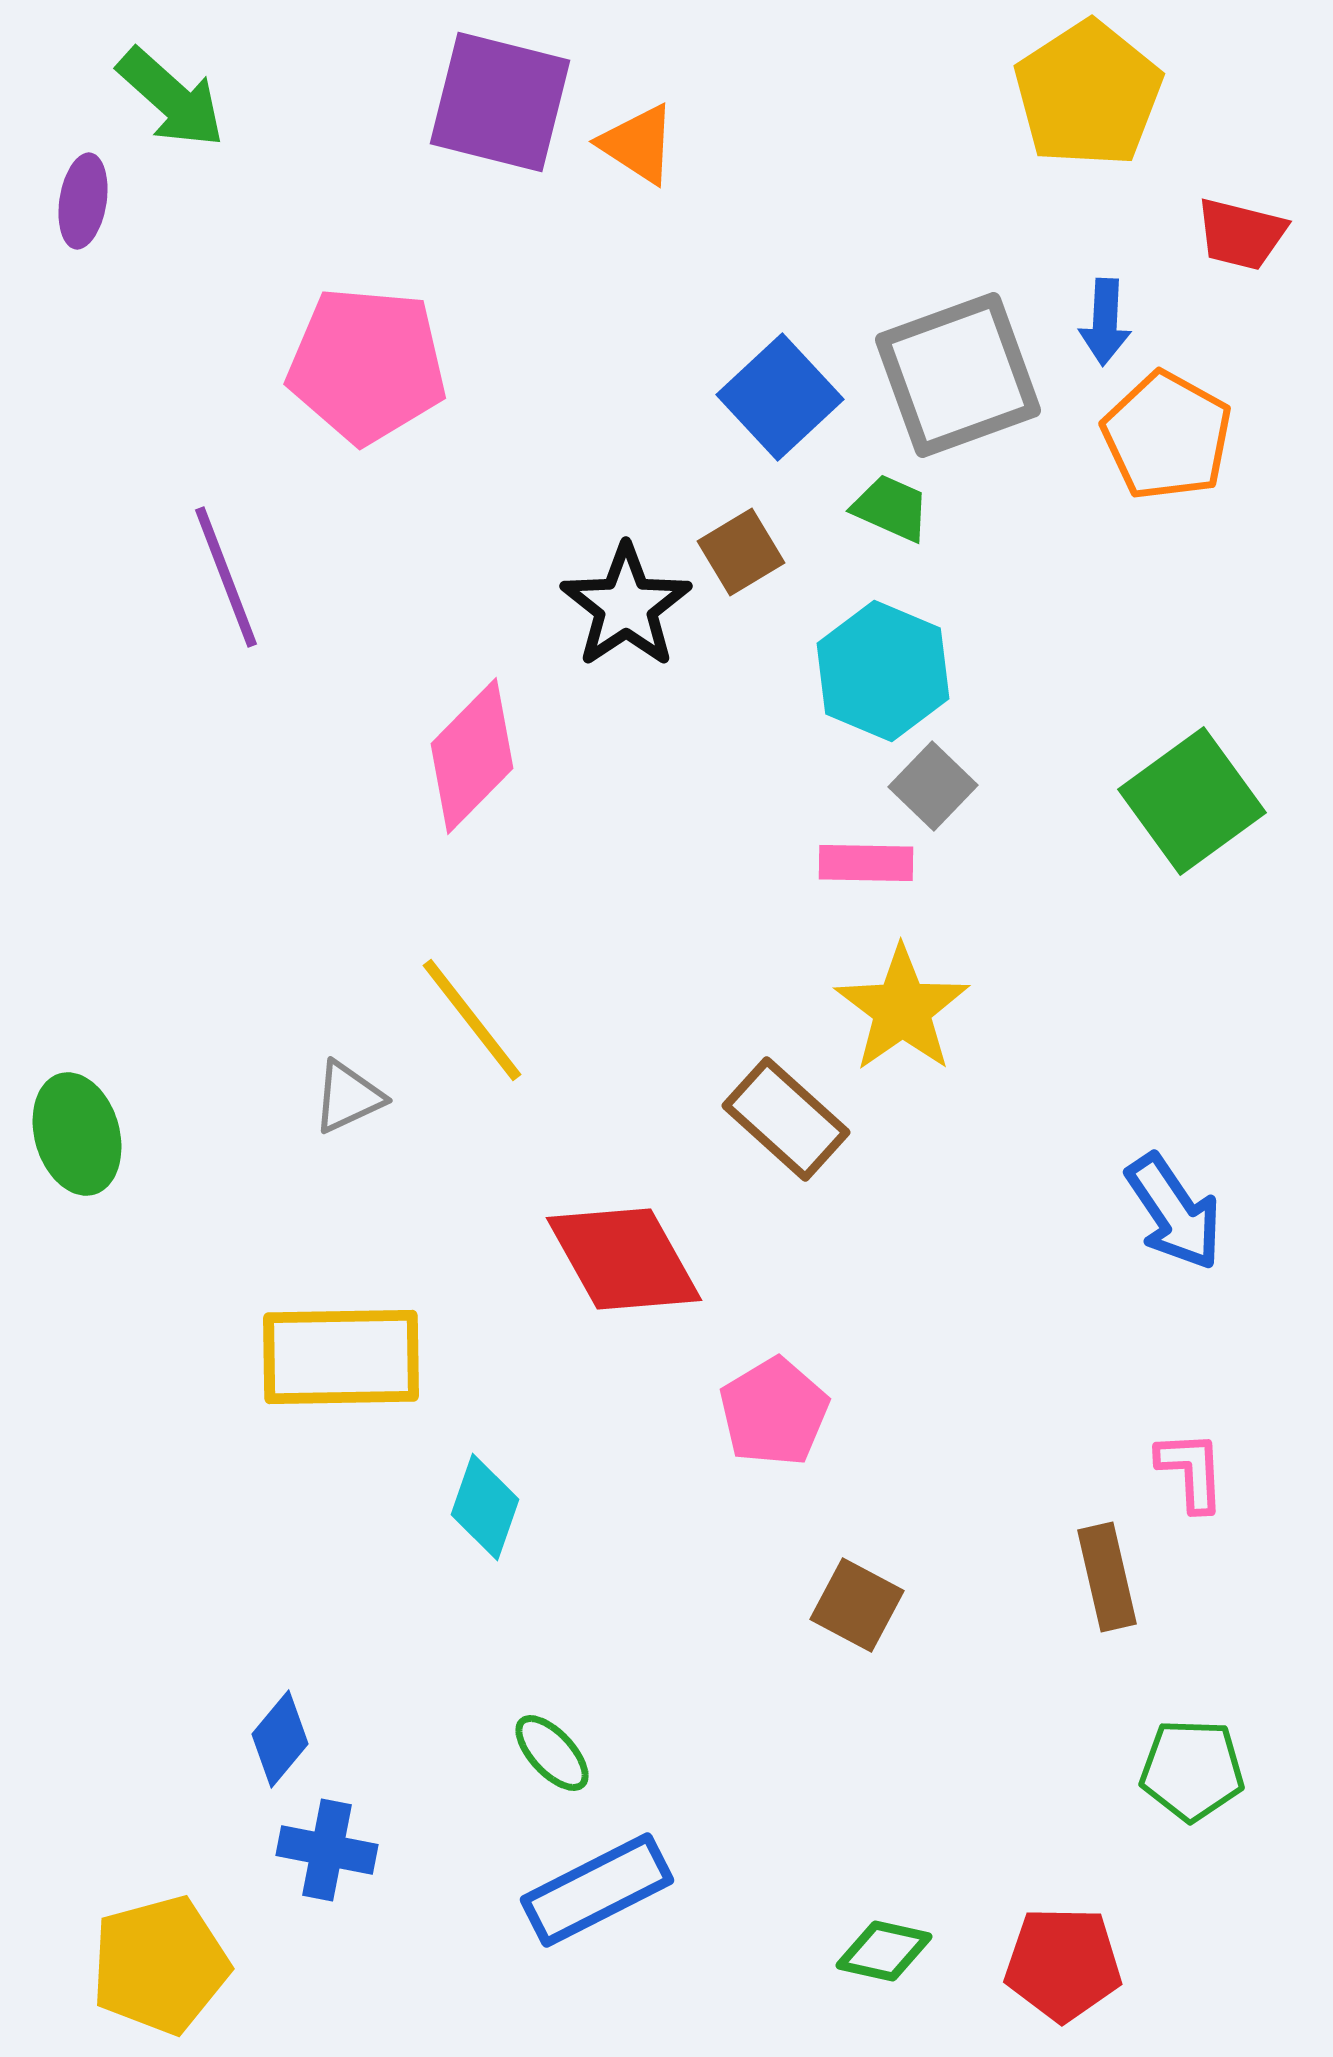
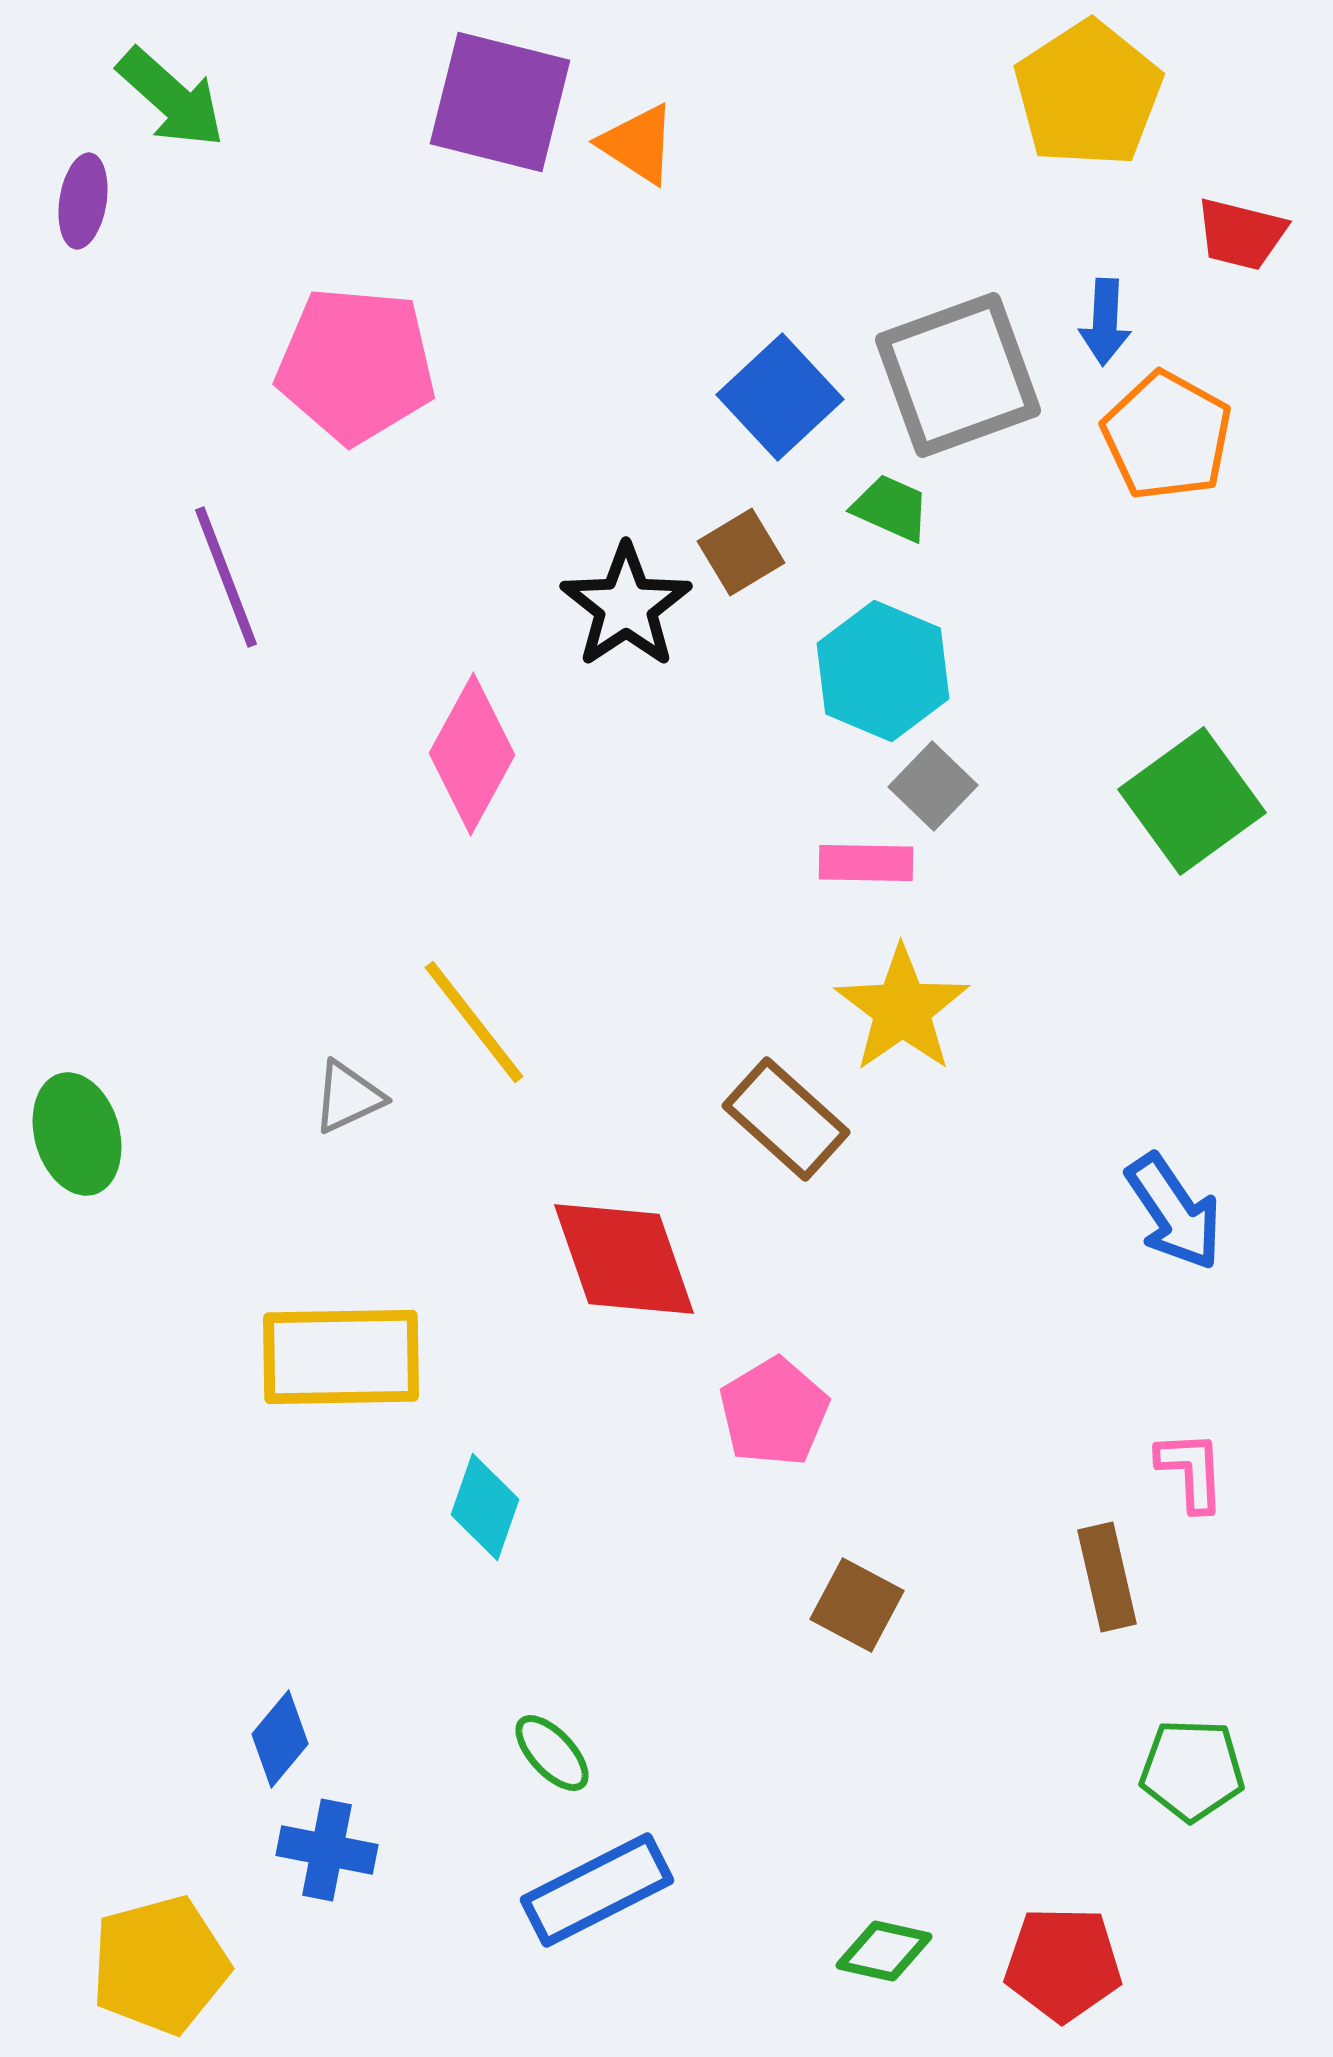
pink pentagon at (367, 365): moved 11 px left
pink diamond at (472, 756): moved 2 px up; rotated 16 degrees counterclockwise
yellow line at (472, 1020): moved 2 px right, 2 px down
red diamond at (624, 1259): rotated 10 degrees clockwise
